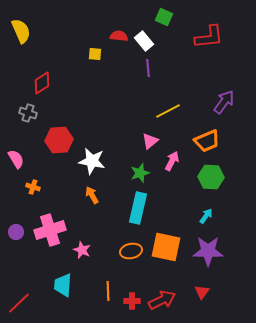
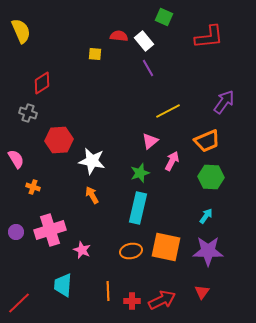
purple line: rotated 24 degrees counterclockwise
